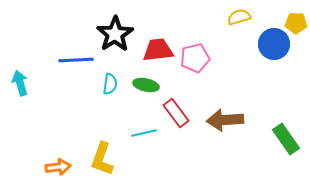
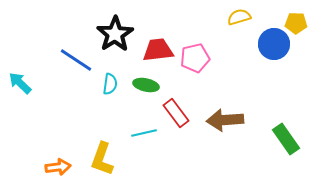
blue line: rotated 36 degrees clockwise
cyan arrow: rotated 30 degrees counterclockwise
